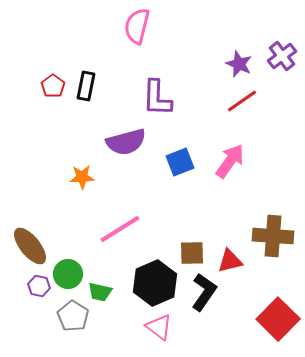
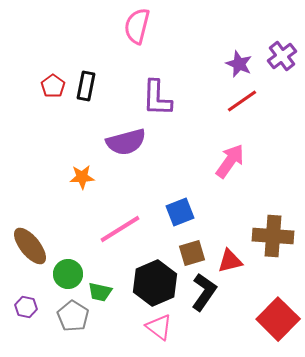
blue square: moved 50 px down
brown square: rotated 16 degrees counterclockwise
purple hexagon: moved 13 px left, 21 px down
